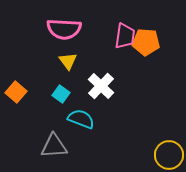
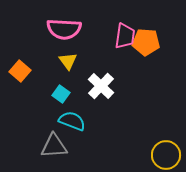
orange square: moved 4 px right, 21 px up
cyan semicircle: moved 9 px left, 2 px down
yellow circle: moved 3 px left
